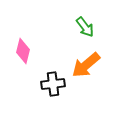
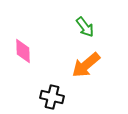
pink diamond: rotated 15 degrees counterclockwise
black cross: moved 1 px left, 13 px down; rotated 20 degrees clockwise
